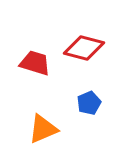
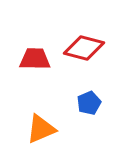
red trapezoid: moved 4 px up; rotated 16 degrees counterclockwise
orange triangle: moved 2 px left
